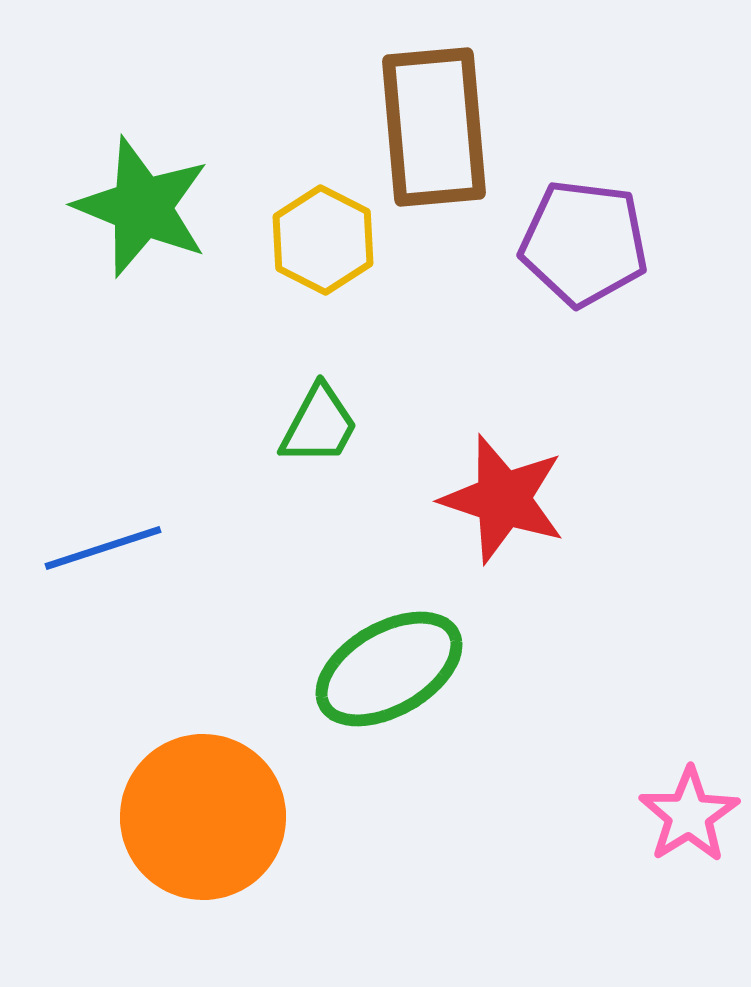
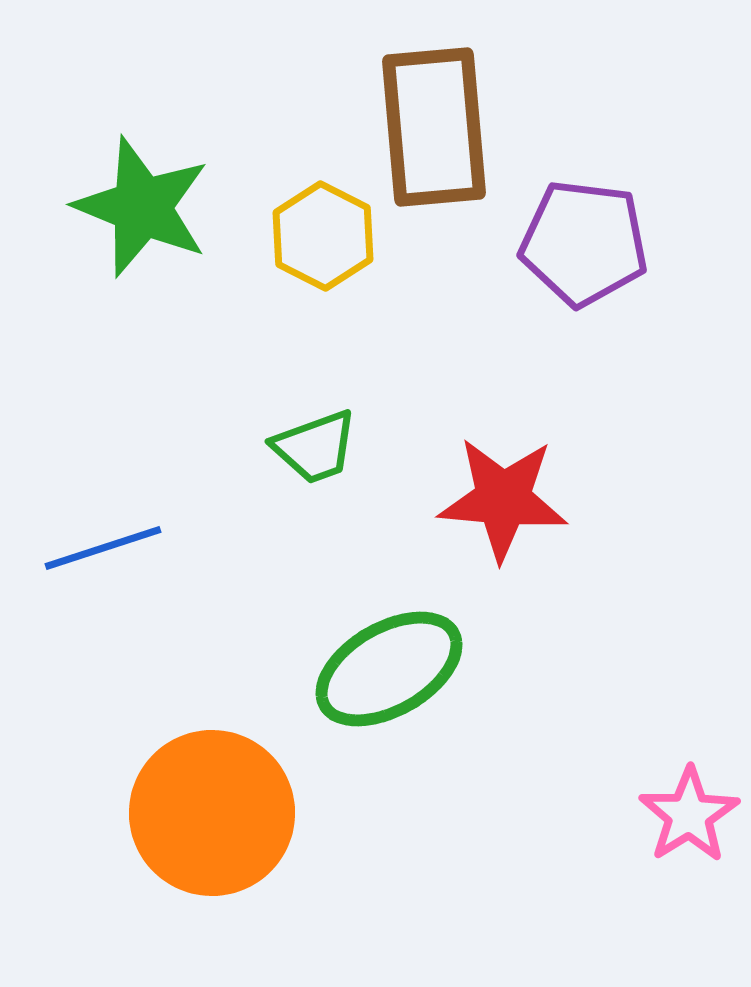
yellow hexagon: moved 4 px up
green trapezoid: moved 4 px left, 22 px down; rotated 42 degrees clockwise
red star: rotated 13 degrees counterclockwise
orange circle: moved 9 px right, 4 px up
